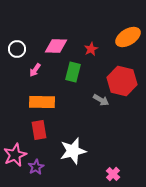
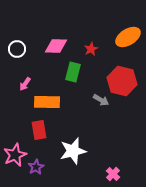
pink arrow: moved 10 px left, 14 px down
orange rectangle: moved 5 px right
